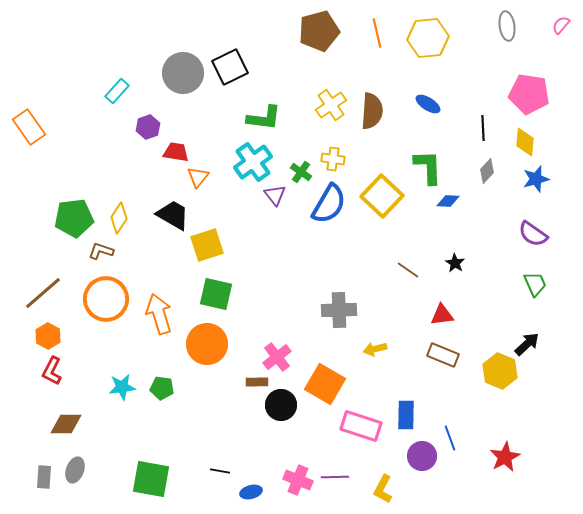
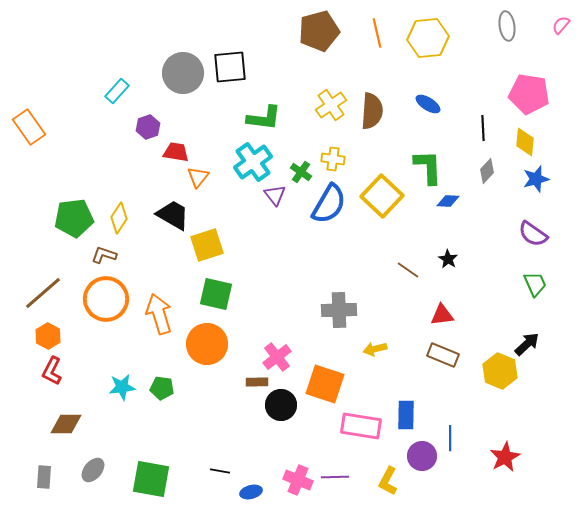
black square at (230, 67): rotated 21 degrees clockwise
brown L-shape at (101, 251): moved 3 px right, 4 px down
black star at (455, 263): moved 7 px left, 4 px up
orange square at (325, 384): rotated 12 degrees counterclockwise
pink rectangle at (361, 426): rotated 9 degrees counterclockwise
blue line at (450, 438): rotated 20 degrees clockwise
gray ellipse at (75, 470): moved 18 px right; rotated 20 degrees clockwise
yellow L-shape at (383, 489): moved 5 px right, 8 px up
